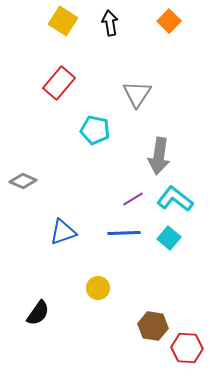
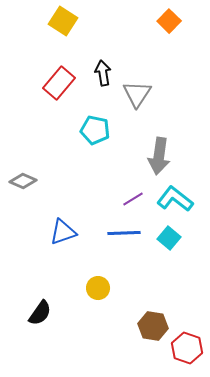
black arrow: moved 7 px left, 50 px down
black semicircle: moved 2 px right
red hexagon: rotated 16 degrees clockwise
